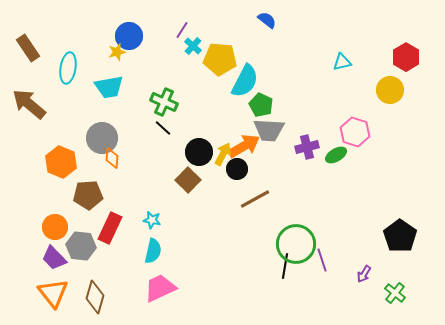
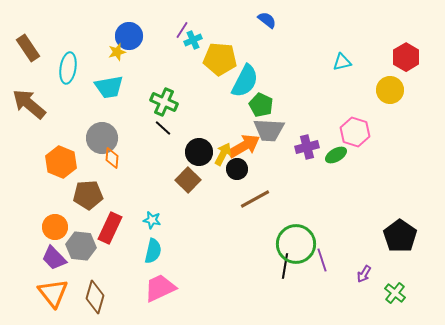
cyan cross at (193, 46): moved 6 px up; rotated 24 degrees clockwise
